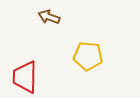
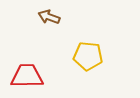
red trapezoid: moved 2 px right, 1 px up; rotated 88 degrees clockwise
